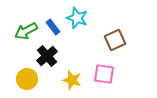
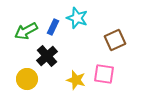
blue rectangle: rotated 63 degrees clockwise
yellow star: moved 4 px right
